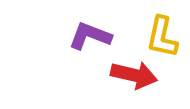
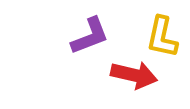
purple L-shape: rotated 138 degrees clockwise
